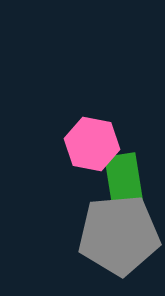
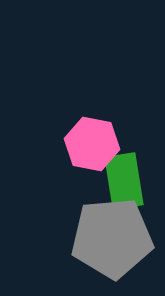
gray pentagon: moved 7 px left, 3 px down
